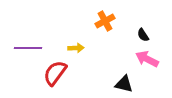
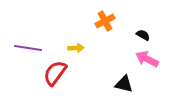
black semicircle: rotated 152 degrees clockwise
purple line: rotated 8 degrees clockwise
